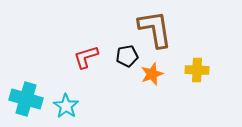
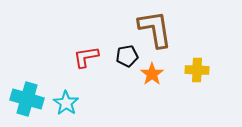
red L-shape: rotated 8 degrees clockwise
orange star: rotated 15 degrees counterclockwise
cyan cross: moved 1 px right
cyan star: moved 3 px up
